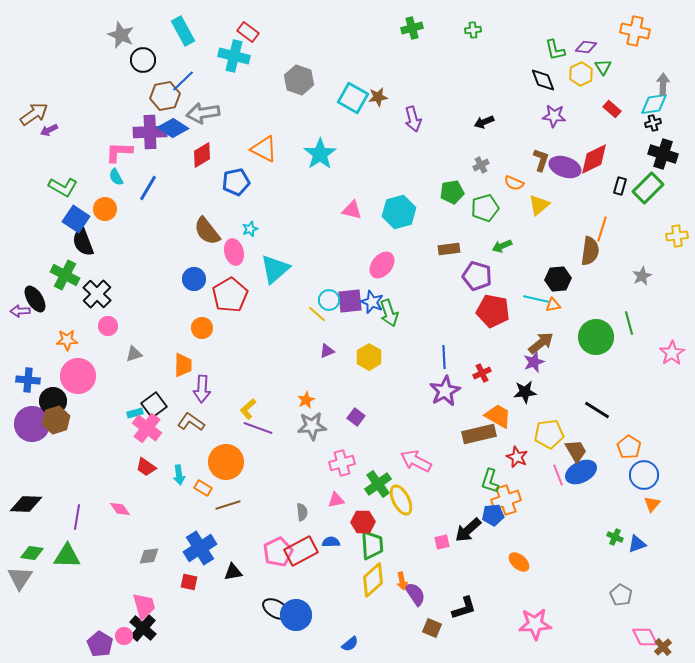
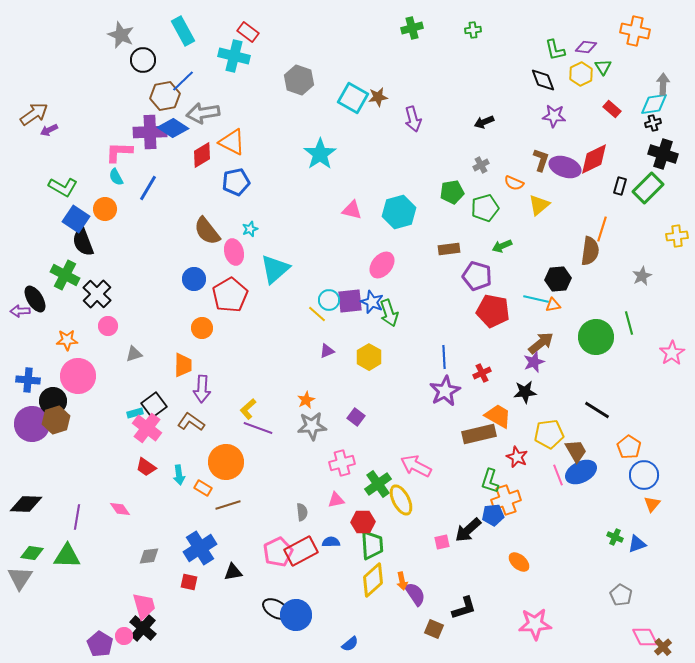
orange triangle at (264, 149): moved 32 px left, 7 px up
pink arrow at (416, 461): moved 5 px down
brown square at (432, 628): moved 2 px right, 1 px down
